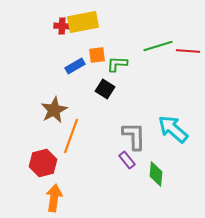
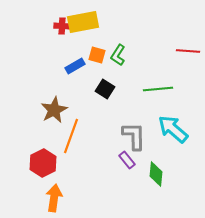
green line: moved 43 px down; rotated 12 degrees clockwise
orange square: rotated 24 degrees clockwise
green L-shape: moved 1 px right, 9 px up; rotated 60 degrees counterclockwise
red hexagon: rotated 12 degrees counterclockwise
